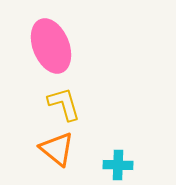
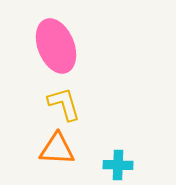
pink ellipse: moved 5 px right
orange triangle: rotated 36 degrees counterclockwise
